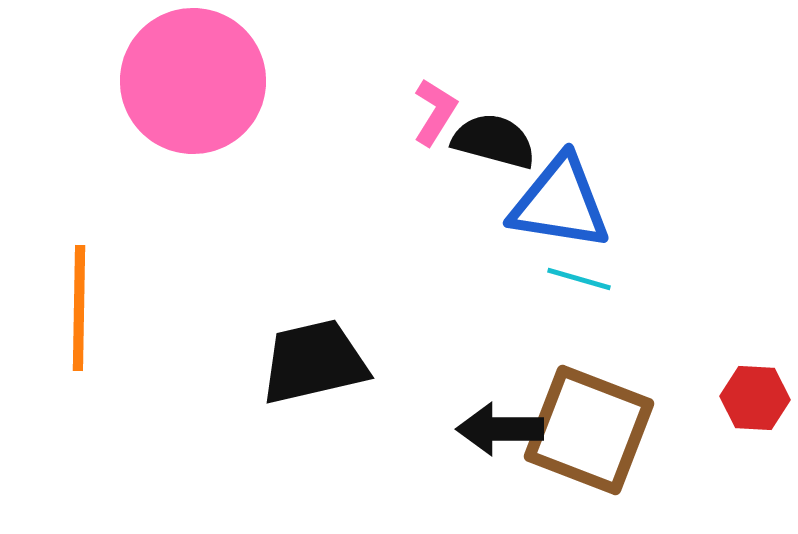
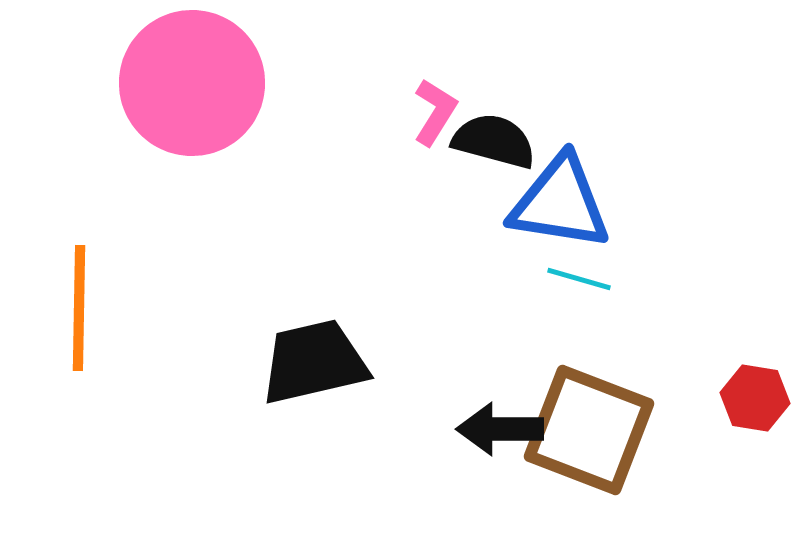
pink circle: moved 1 px left, 2 px down
red hexagon: rotated 6 degrees clockwise
